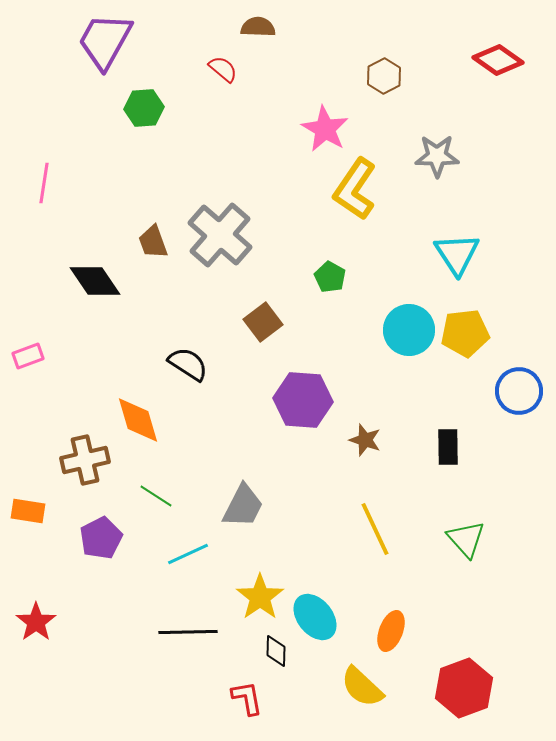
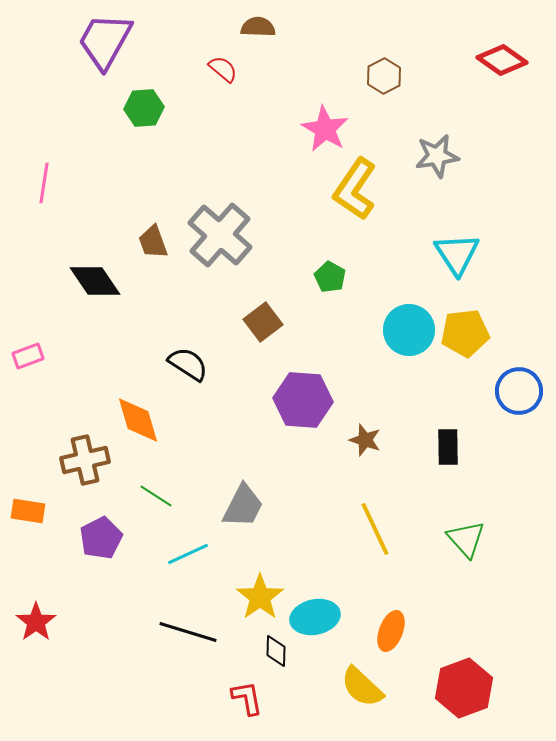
red diamond at (498, 60): moved 4 px right
gray star at (437, 156): rotated 9 degrees counterclockwise
cyan ellipse at (315, 617): rotated 63 degrees counterclockwise
black line at (188, 632): rotated 18 degrees clockwise
